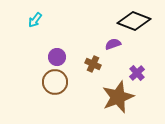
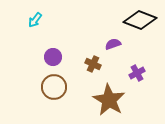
black diamond: moved 6 px right, 1 px up
purple circle: moved 4 px left
purple cross: rotated 14 degrees clockwise
brown circle: moved 1 px left, 5 px down
brown star: moved 9 px left, 3 px down; rotated 20 degrees counterclockwise
